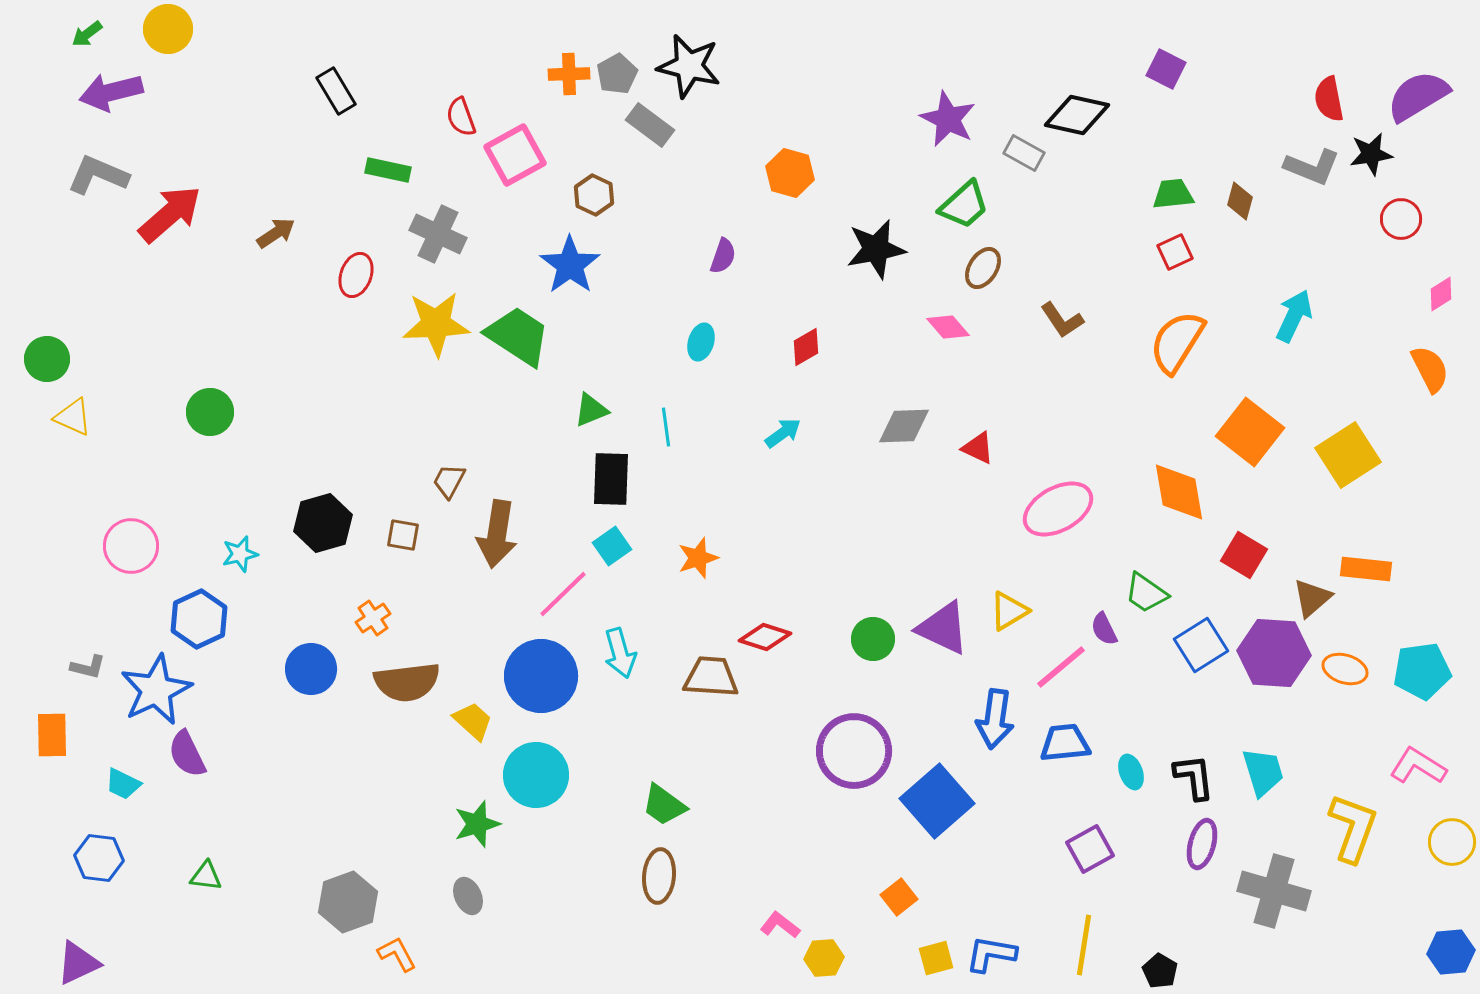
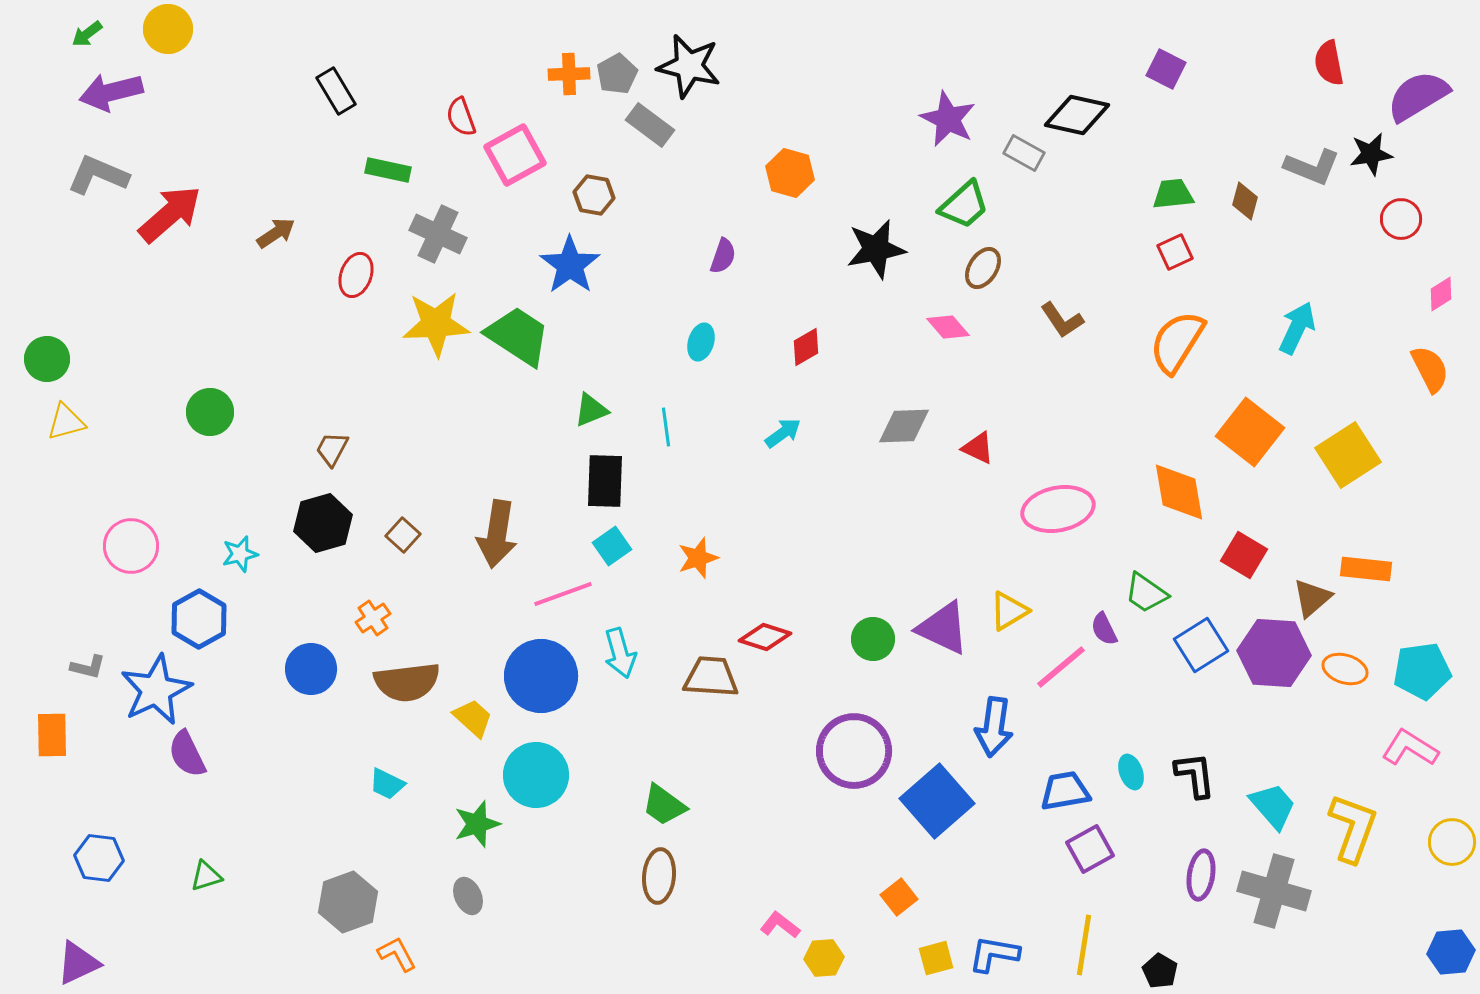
red semicircle at (1329, 99): moved 36 px up
brown hexagon at (594, 195): rotated 15 degrees counterclockwise
brown diamond at (1240, 201): moved 5 px right
cyan arrow at (1294, 316): moved 3 px right, 12 px down
yellow triangle at (73, 417): moved 7 px left, 5 px down; rotated 39 degrees counterclockwise
black rectangle at (611, 479): moved 6 px left, 2 px down
brown trapezoid at (449, 481): moved 117 px left, 32 px up
pink ellipse at (1058, 509): rotated 18 degrees clockwise
brown square at (403, 535): rotated 32 degrees clockwise
pink line at (563, 594): rotated 24 degrees clockwise
blue hexagon at (199, 619): rotated 4 degrees counterclockwise
blue arrow at (995, 719): moved 1 px left, 8 px down
yellow trapezoid at (473, 721): moved 3 px up
blue trapezoid at (1065, 743): moved 48 px down; rotated 4 degrees counterclockwise
pink L-shape at (1418, 766): moved 8 px left, 18 px up
cyan trapezoid at (1263, 772): moved 10 px right, 34 px down; rotated 24 degrees counterclockwise
black L-shape at (1194, 777): moved 1 px right, 2 px up
cyan trapezoid at (123, 784): moved 264 px right
purple ellipse at (1202, 844): moved 1 px left, 31 px down; rotated 6 degrees counterclockwise
green triangle at (206, 876): rotated 24 degrees counterclockwise
blue L-shape at (991, 954): moved 3 px right
